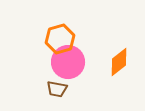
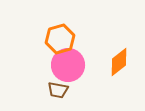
pink circle: moved 3 px down
brown trapezoid: moved 1 px right, 1 px down
